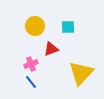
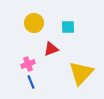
yellow circle: moved 1 px left, 3 px up
pink cross: moved 3 px left
blue line: rotated 16 degrees clockwise
